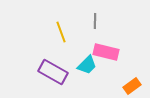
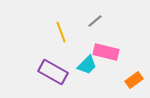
gray line: rotated 49 degrees clockwise
orange rectangle: moved 2 px right, 6 px up
